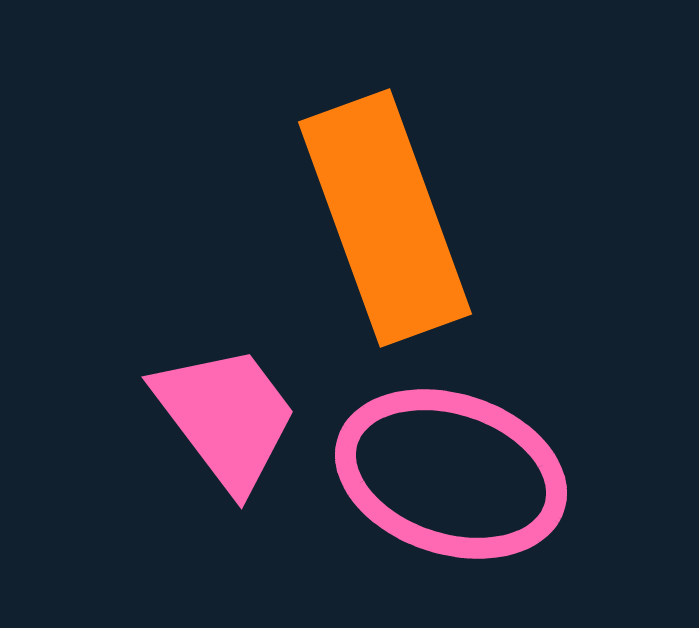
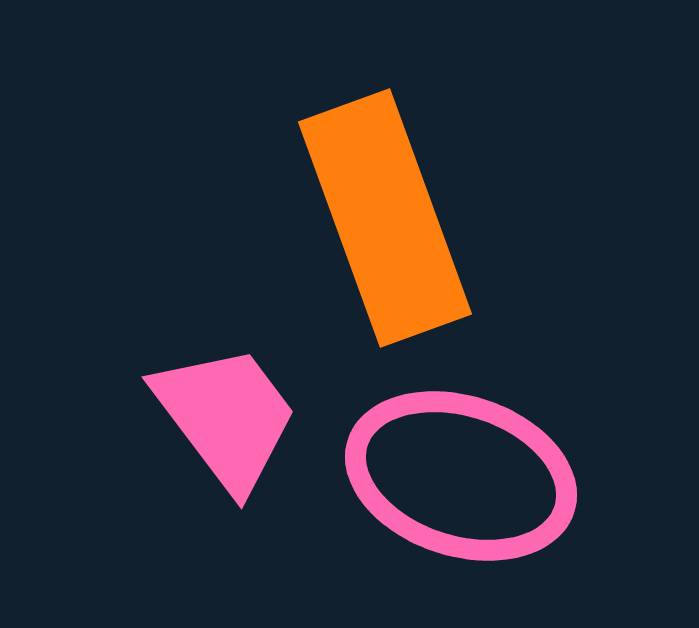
pink ellipse: moved 10 px right, 2 px down
